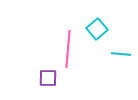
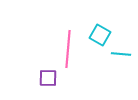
cyan square: moved 3 px right, 6 px down; rotated 20 degrees counterclockwise
